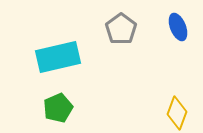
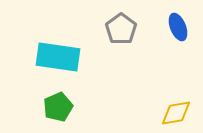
cyan rectangle: rotated 21 degrees clockwise
green pentagon: moved 1 px up
yellow diamond: moved 1 px left; rotated 60 degrees clockwise
